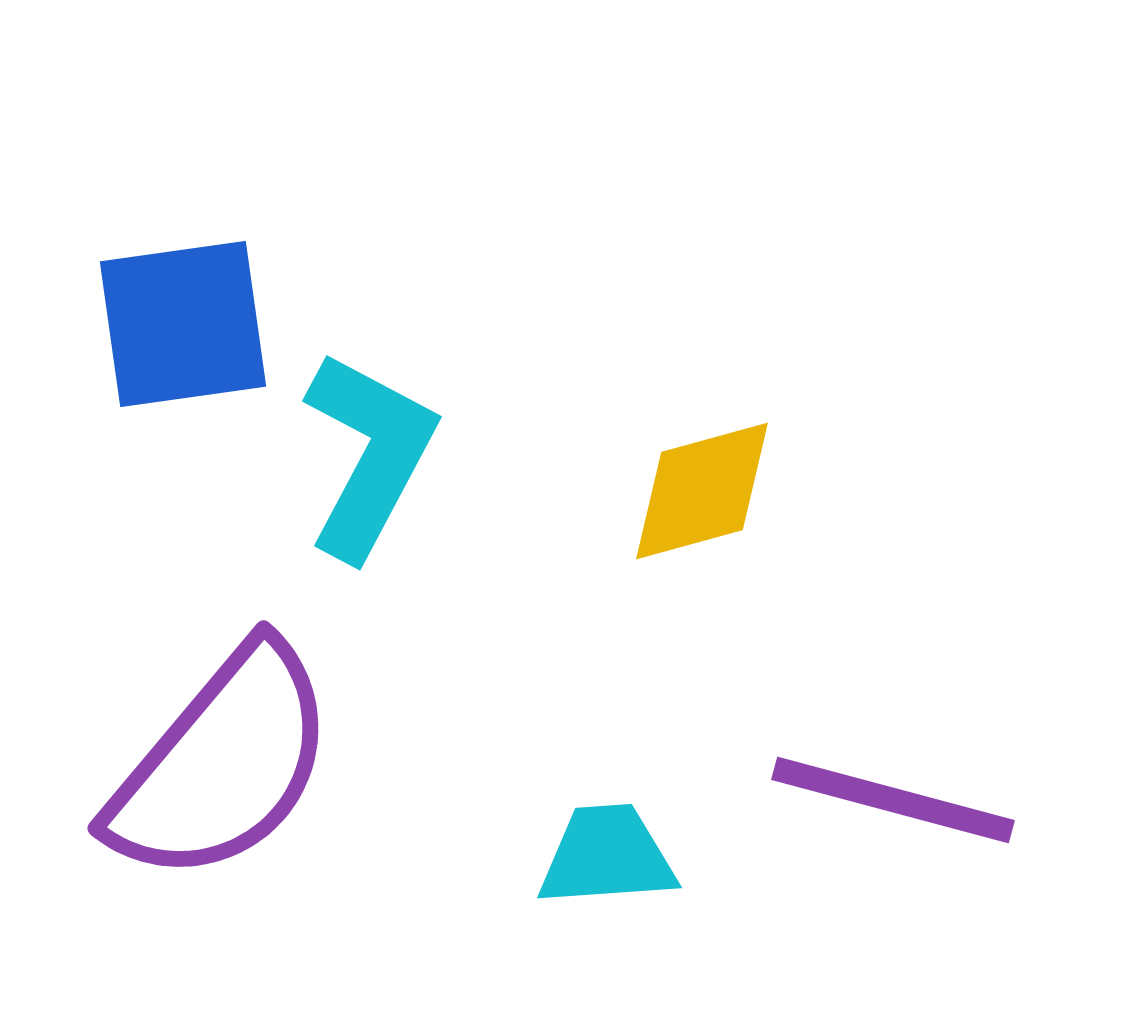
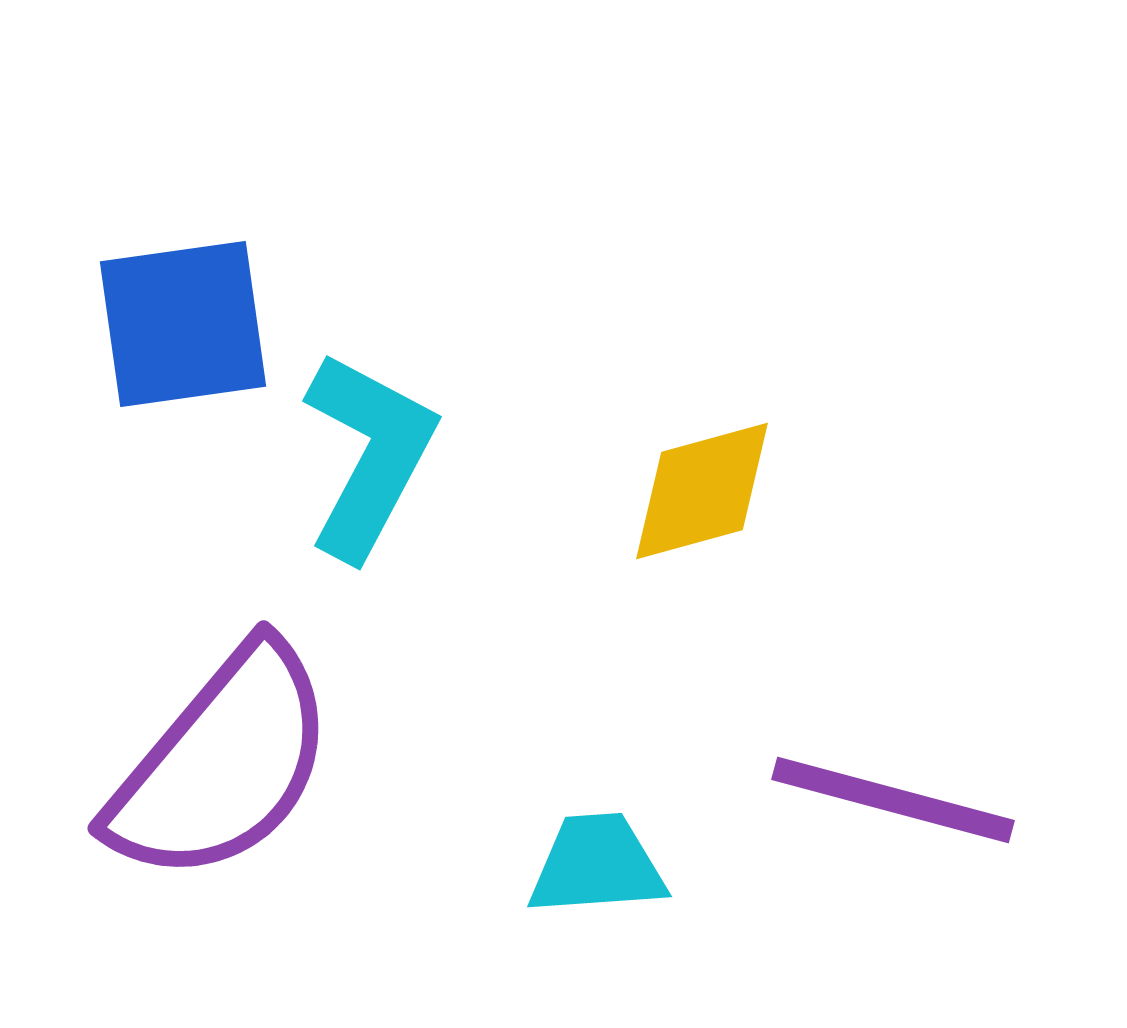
cyan trapezoid: moved 10 px left, 9 px down
